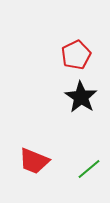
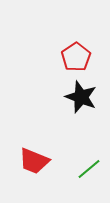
red pentagon: moved 2 px down; rotated 8 degrees counterclockwise
black star: rotated 12 degrees counterclockwise
